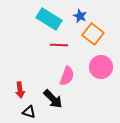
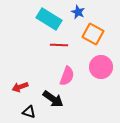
blue star: moved 2 px left, 4 px up
orange square: rotated 10 degrees counterclockwise
red arrow: moved 3 px up; rotated 77 degrees clockwise
black arrow: rotated 10 degrees counterclockwise
